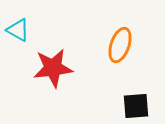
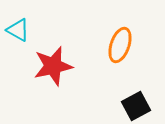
red star: moved 2 px up; rotated 6 degrees counterclockwise
black square: rotated 24 degrees counterclockwise
